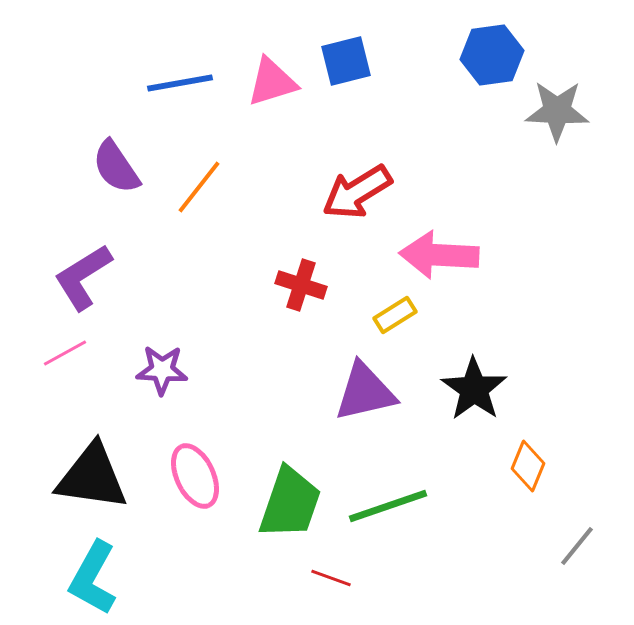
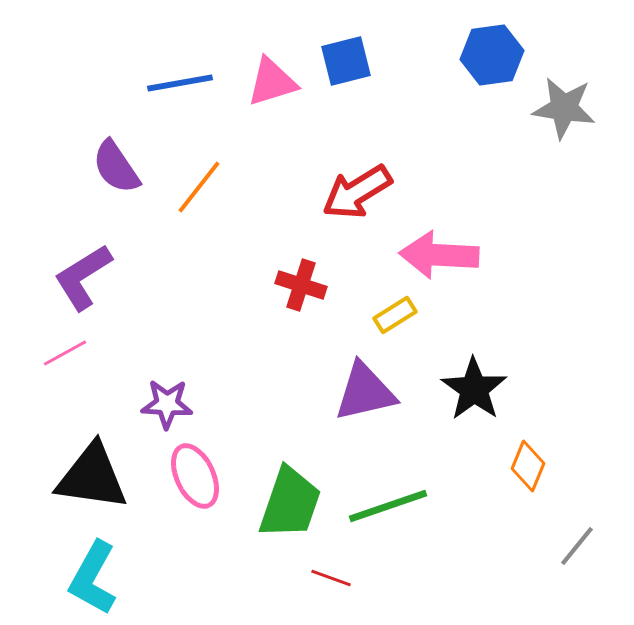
gray star: moved 7 px right, 3 px up; rotated 6 degrees clockwise
purple star: moved 5 px right, 34 px down
